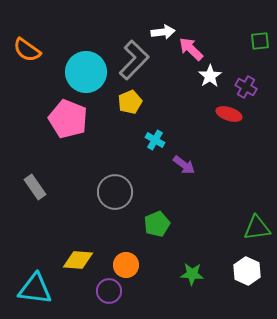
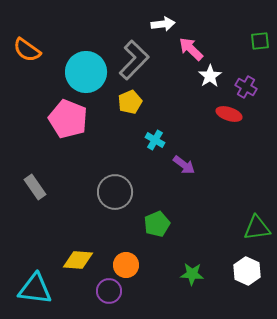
white arrow: moved 8 px up
